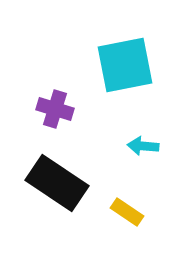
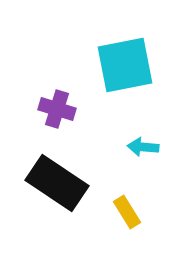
purple cross: moved 2 px right
cyan arrow: moved 1 px down
yellow rectangle: rotated 24 degrees clockwise
